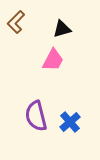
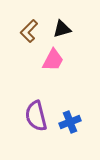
brown L-shape: moved 13 px right, 9 px down
blue cross: rotated 20 degrees clockwise
